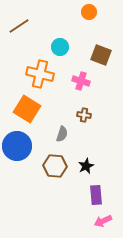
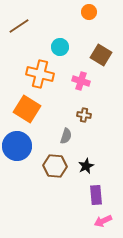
brown square: rotated 10 degrees clockwise
gray semicircle: moved 4 px right, 2 px down
